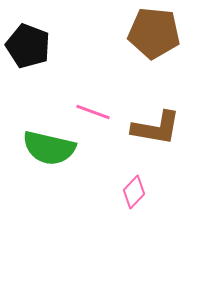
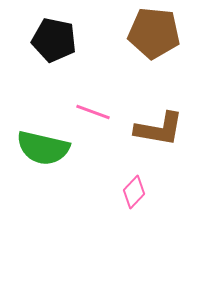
black pentagon: moved 26 px right, 6 px up; rotated 9 degrees counterclockwise
brown L-shape: moved 3 px right, 1 px down
green semicircle: moved 6 px left
